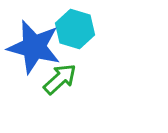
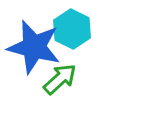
cyan hexagon: moved 3 px left; rotated 9 degrees clockwise
